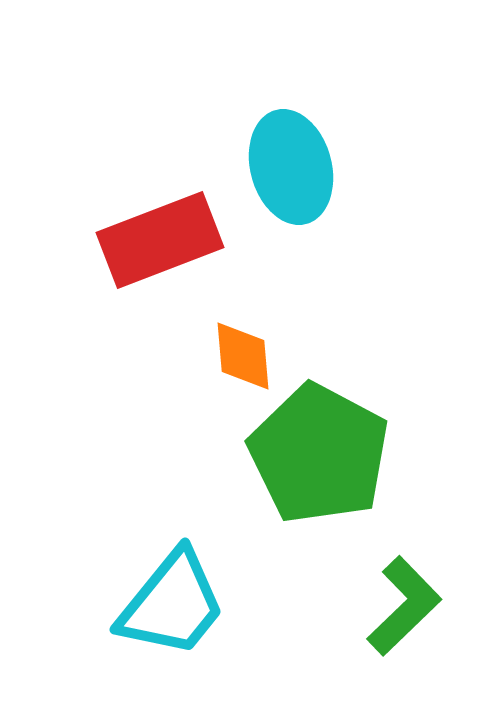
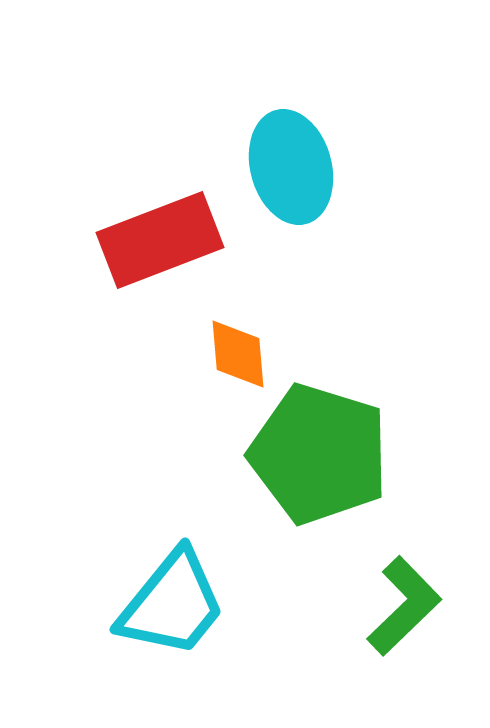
orange diamond: moved 5 px left, 2 px up
green pentagon: rotated 11 degrees counterclockwise
